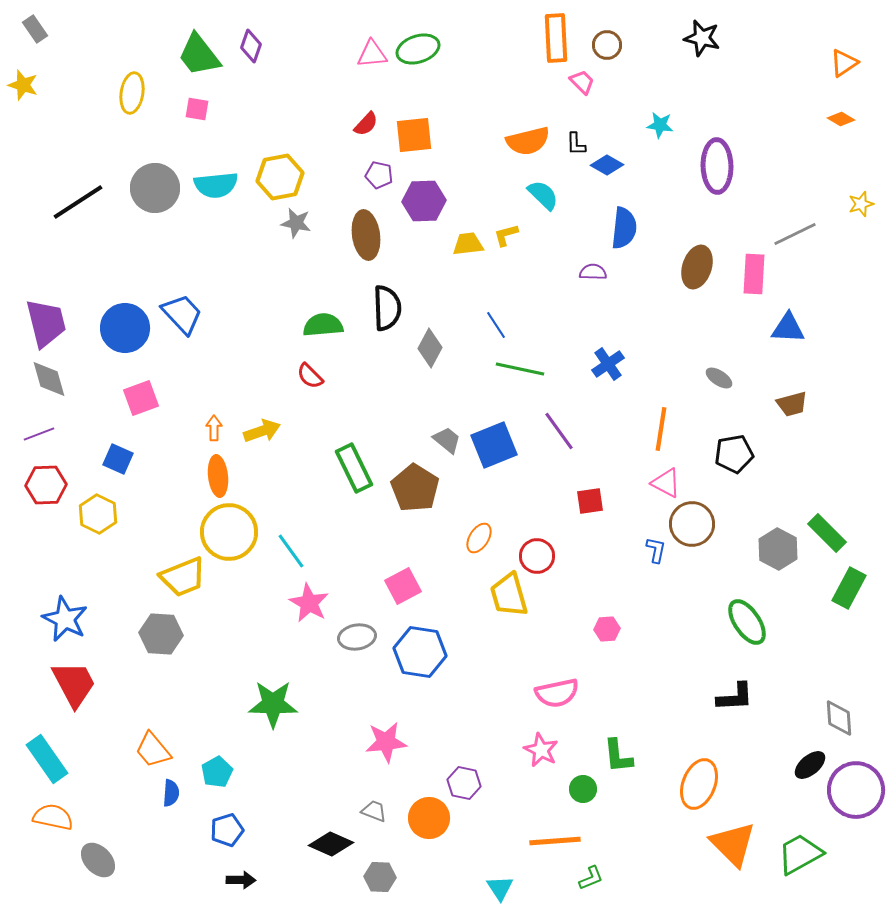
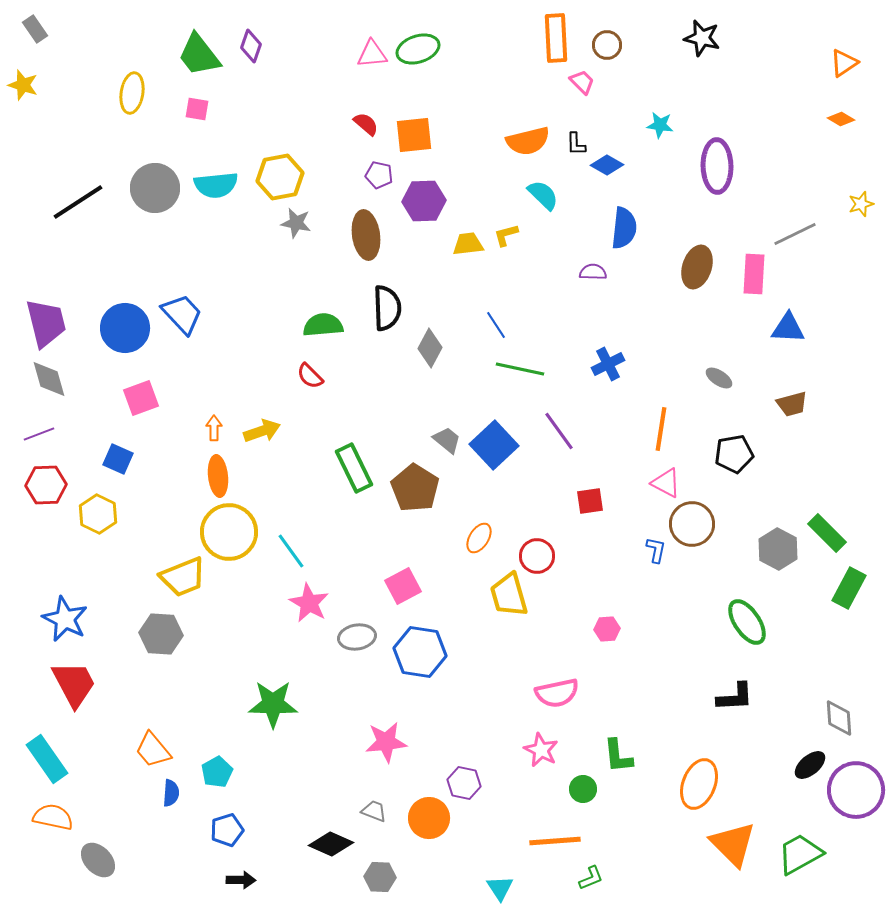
red semicircle at (366, 124): rotated 92 degrees counterclockwise
blue cross at (608, 364): rotated 8 degrees clockwise
blue square at (494, 445): rotated 21 degrees counterclockwise
